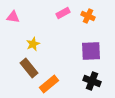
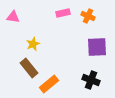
pink rectangle: rotated 16 degrees clockwise
purple square: moved 6 px right, 4 px up
black cross: moved 1 px left, 1 px up
